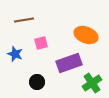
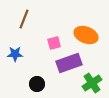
brown line: moved 1 px up; rotated 60 degrees counterclockwise
pink square: moved 13 px right
blue star: rotated 21 degrees counterclockwise
black circle: moved 2 px down
